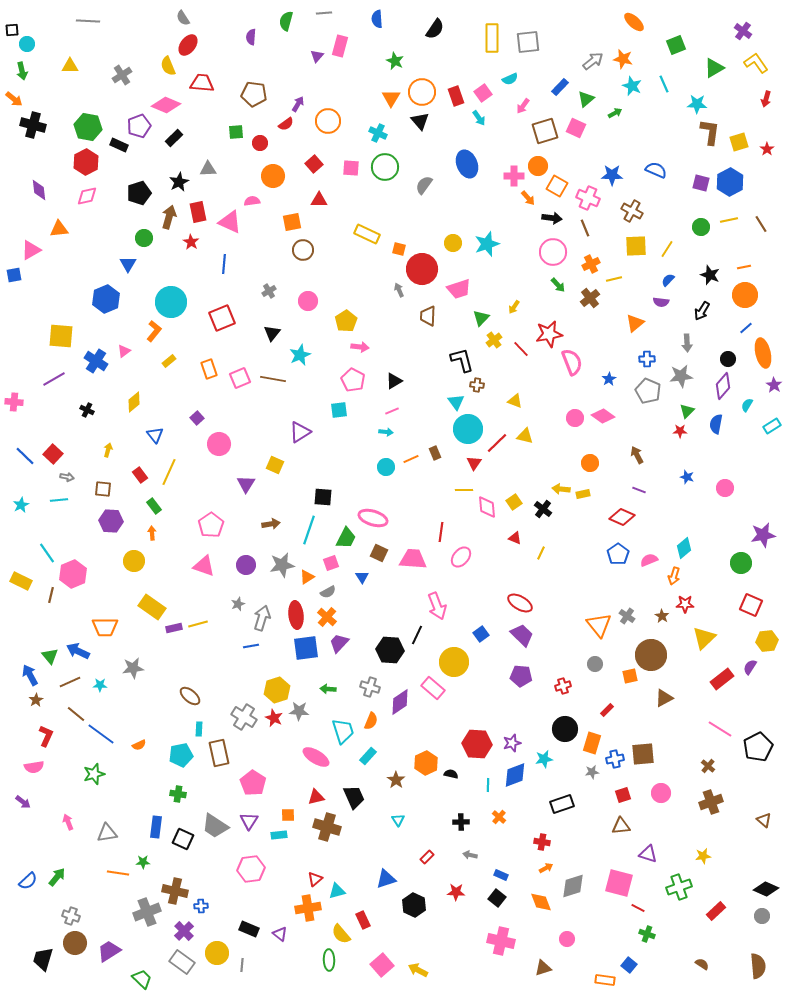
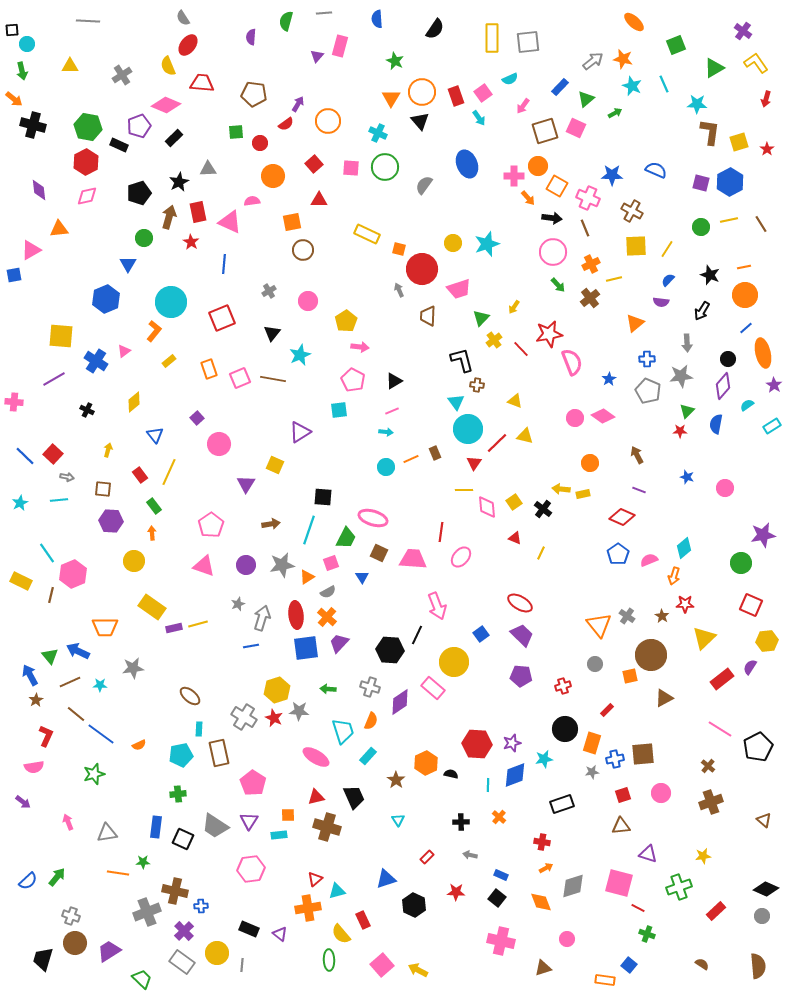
cyan semicircle at (747, 405): rotated 24 degrees clockwise
cyan star at (21, 505): moved 1 px left, 2 px up
green cross at (178, 794): rotated 14 degrees counterclockwise
